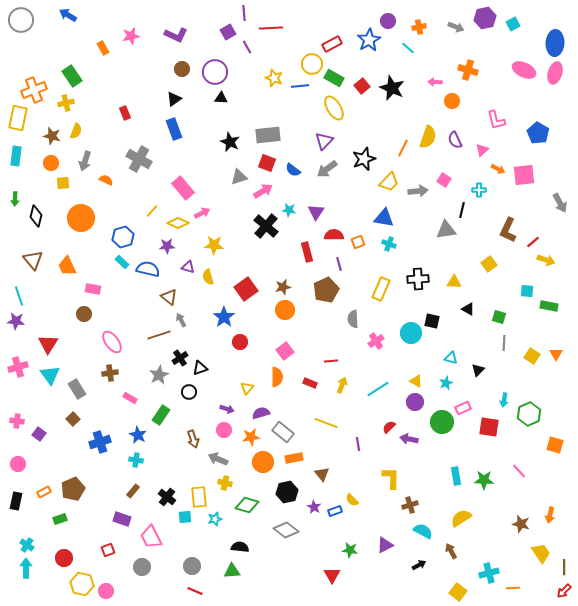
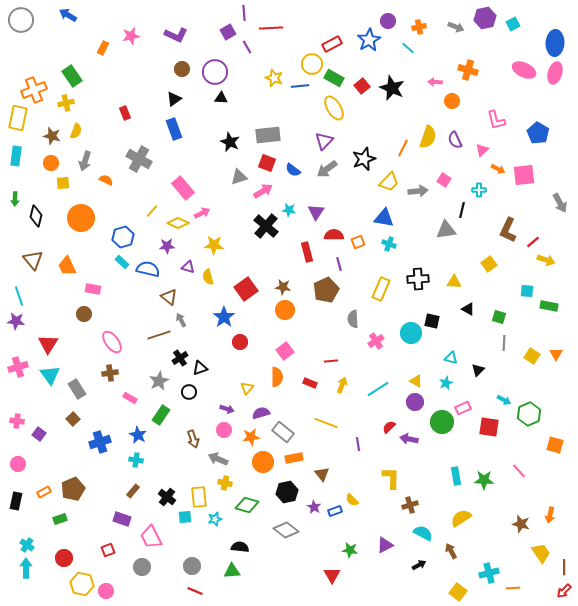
orange rectangle at (103, 48): rotated 56 degrees clockwise
brown star at (283, 287): rotated 21 degrees clockwise
gray star at (159, 375): moved 6 px down
cyan arrow at (504, 400): rotated 72 degrees counterclockwise
cyan semicircle at (423, 531): moved 2 px down
